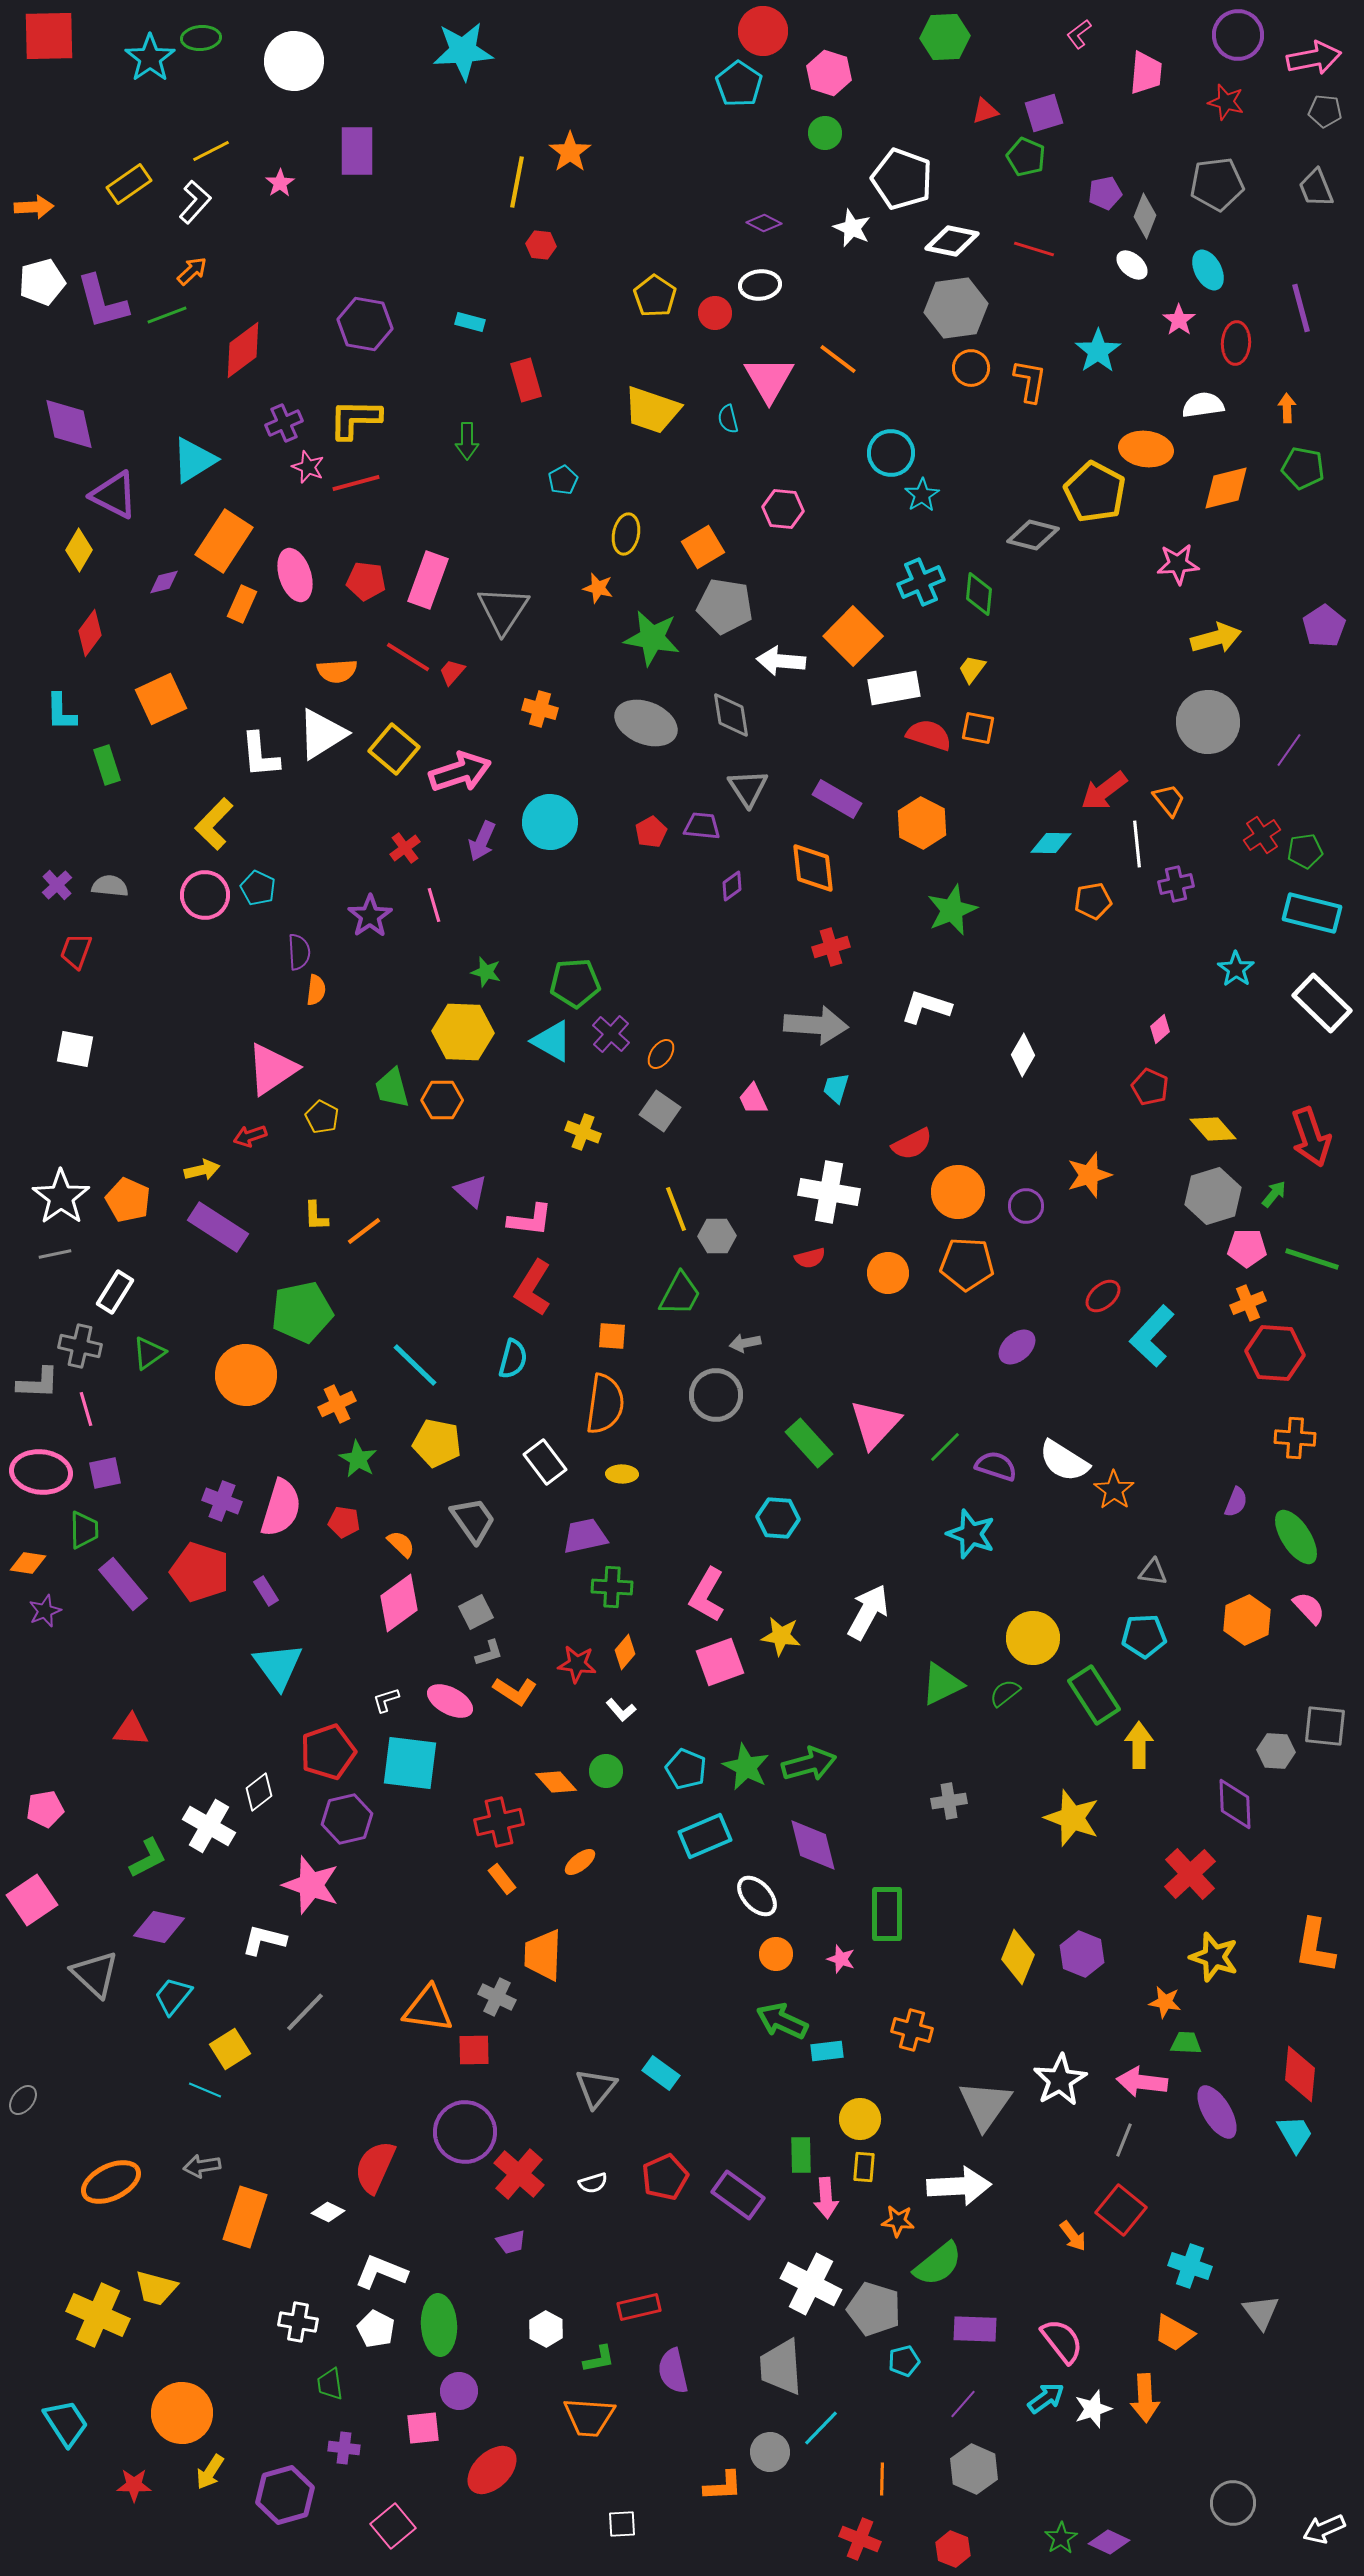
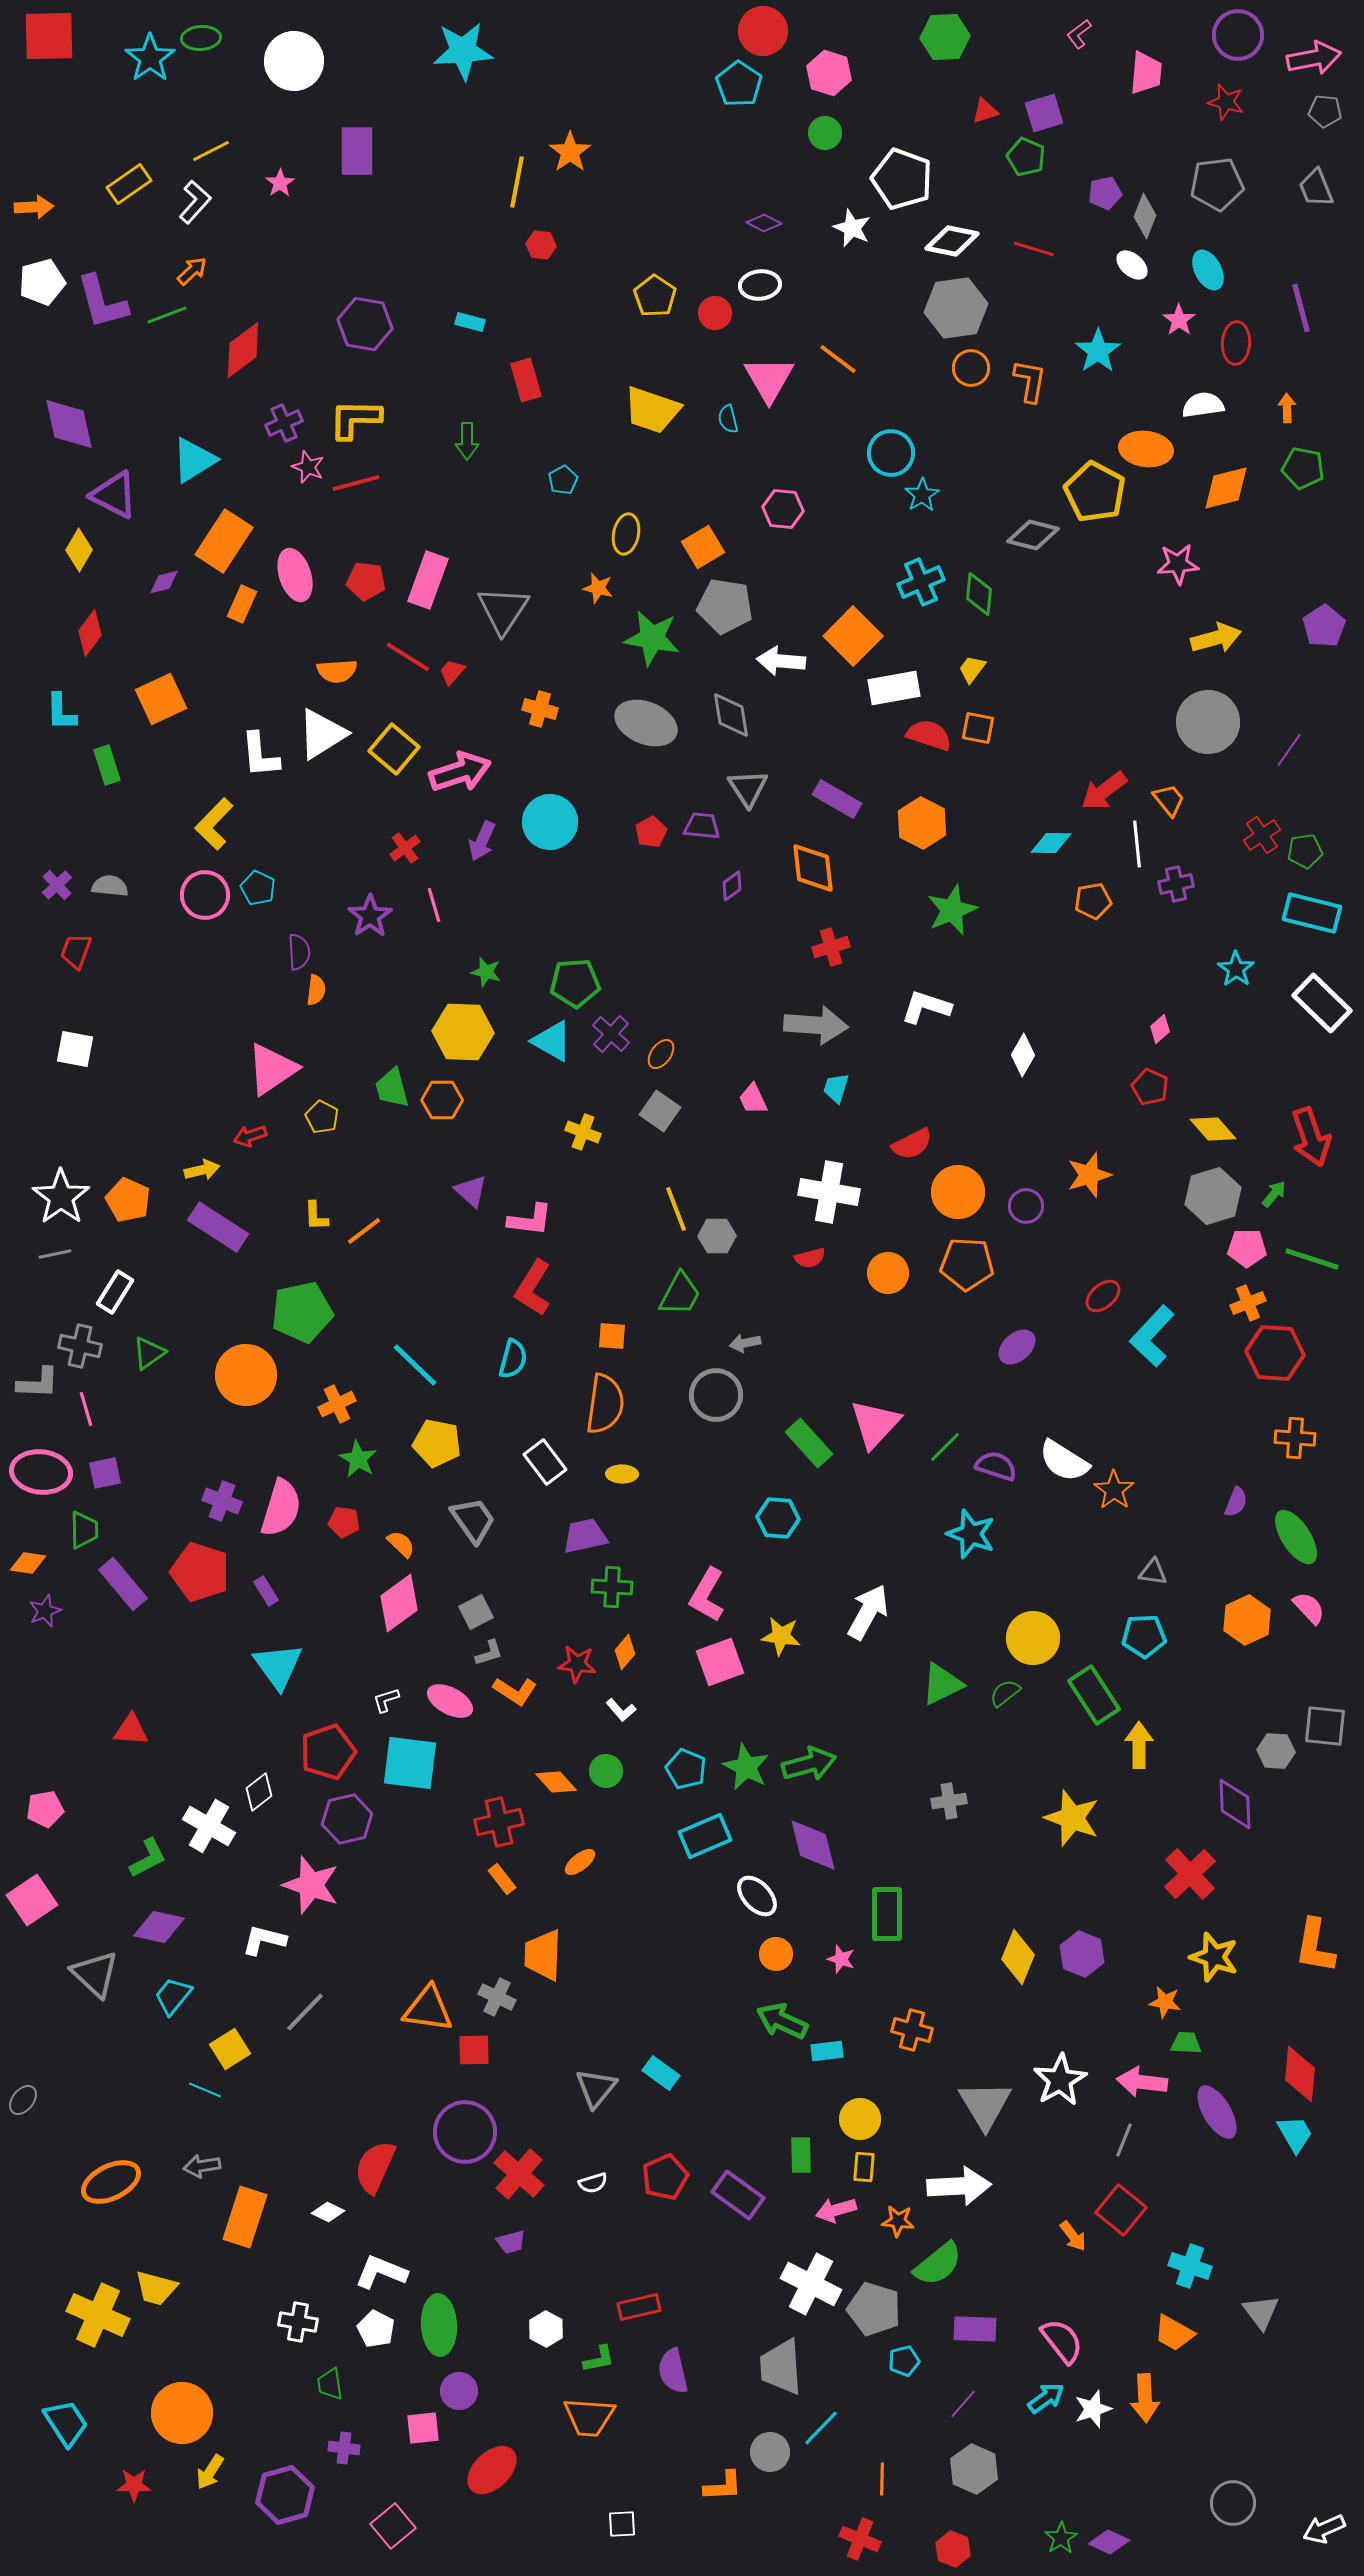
gray triangle at (985, 2105): rotated 6 degrees counterclockwise
pink arrow at (826, 2198): moved 10 px right, 12 px down; rotated 78 degrees clockwise
